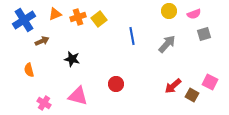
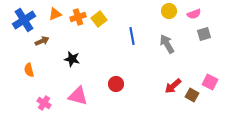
gray arrow: rotated 72 degrees counterclockwise
